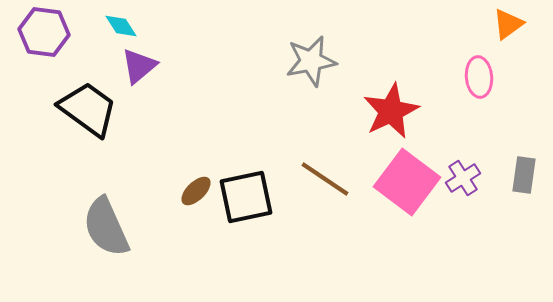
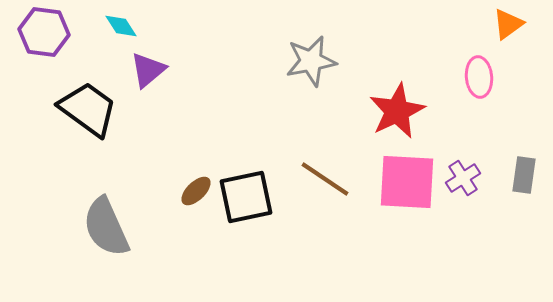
purple triangle: moved 9 px right, 4 px down
red star: moved 6 px right
pink square: rotated 34 degrees counterclockwise
